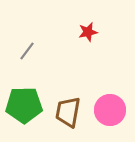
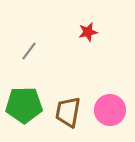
gray line: moved 2 px right
